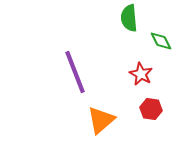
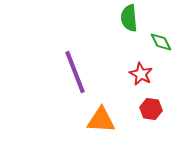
green diamond: moved 1 px down
orange triangle: rotated 44 degrees clockwise
